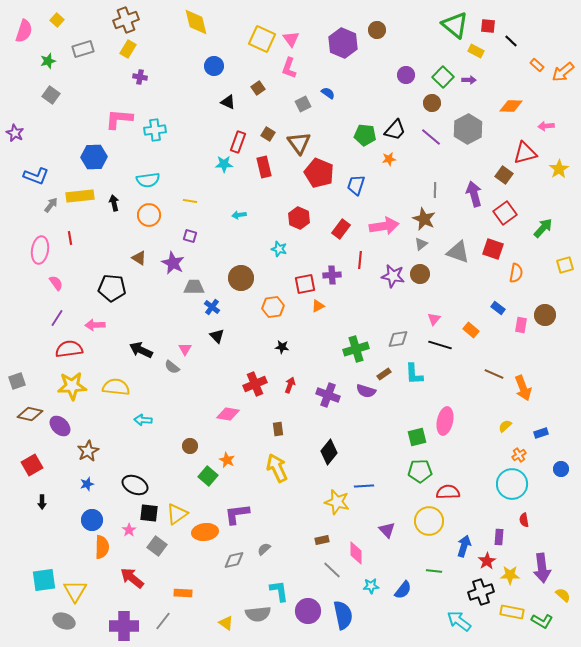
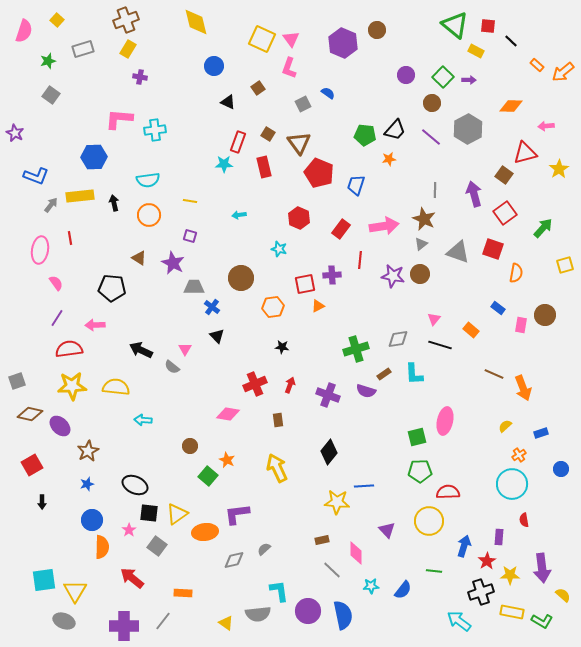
brown rectangle at (278, 429): moved 9 px up
yellow star at (337, 502): rotated 10 degrees counterclockwise
